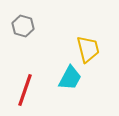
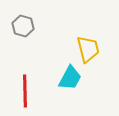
red line: moved 1 px down; rotated 20 degrees counterclockwise
